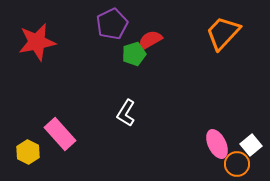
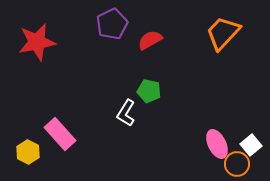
green pentagon: moved 15 px right, 37 px down; rotated 30 degrees clockwise
